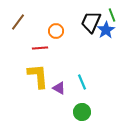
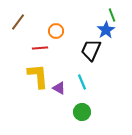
black trapezoid: moved 28 px down
